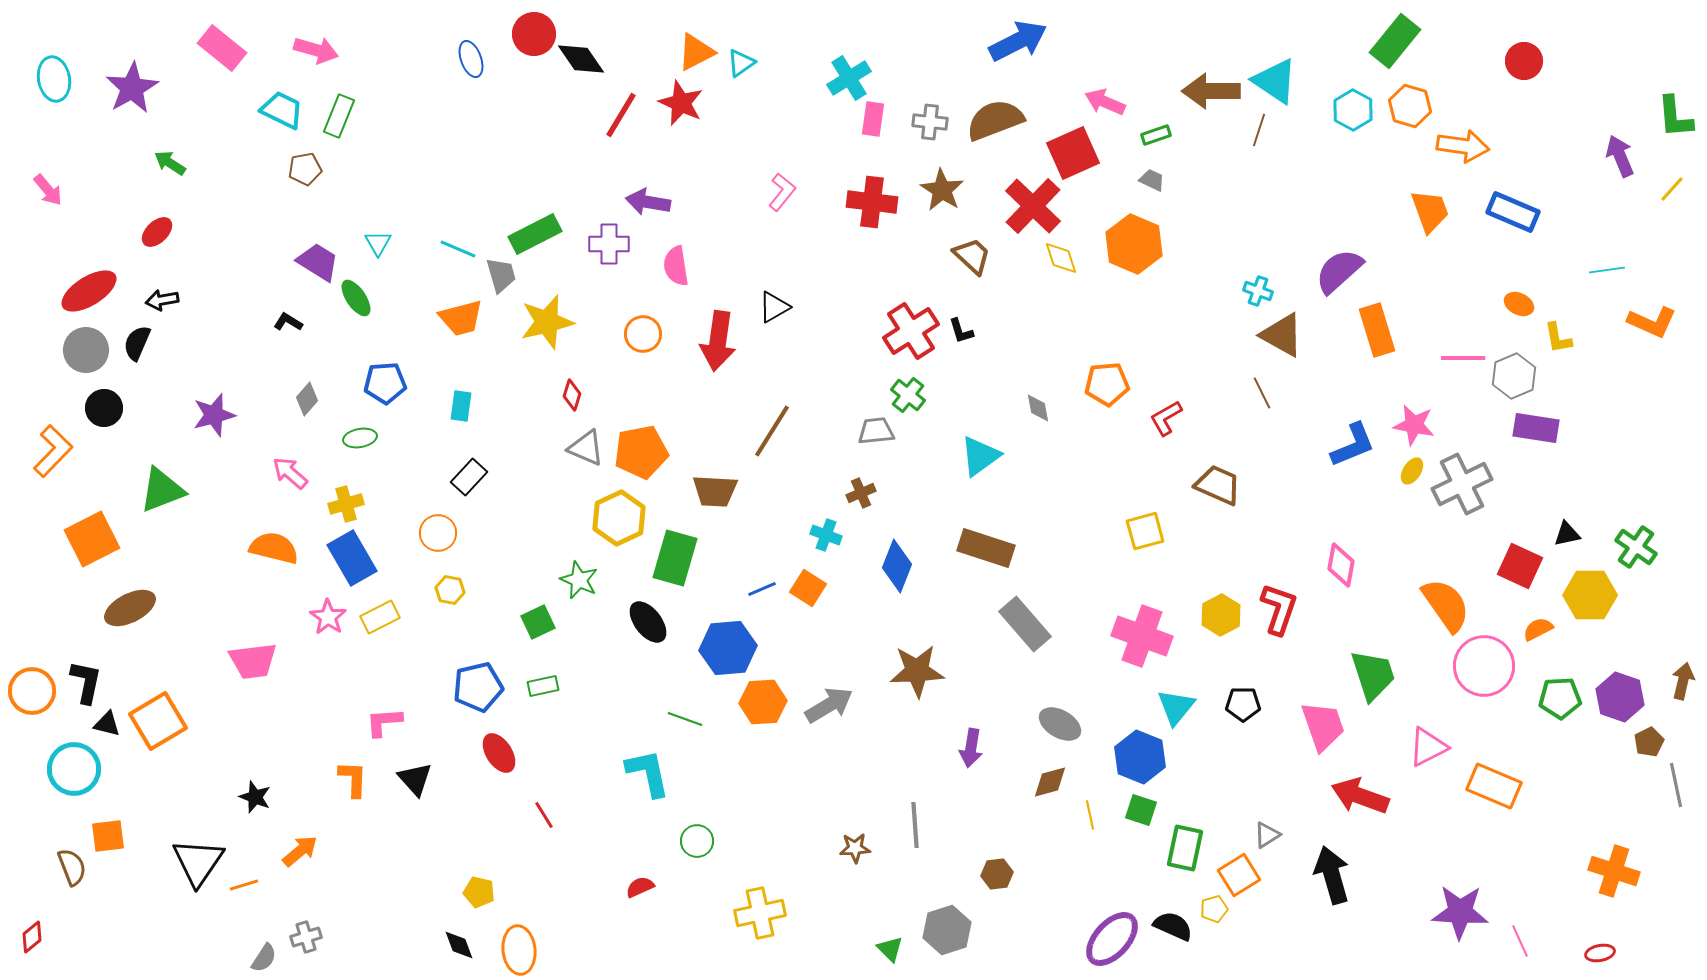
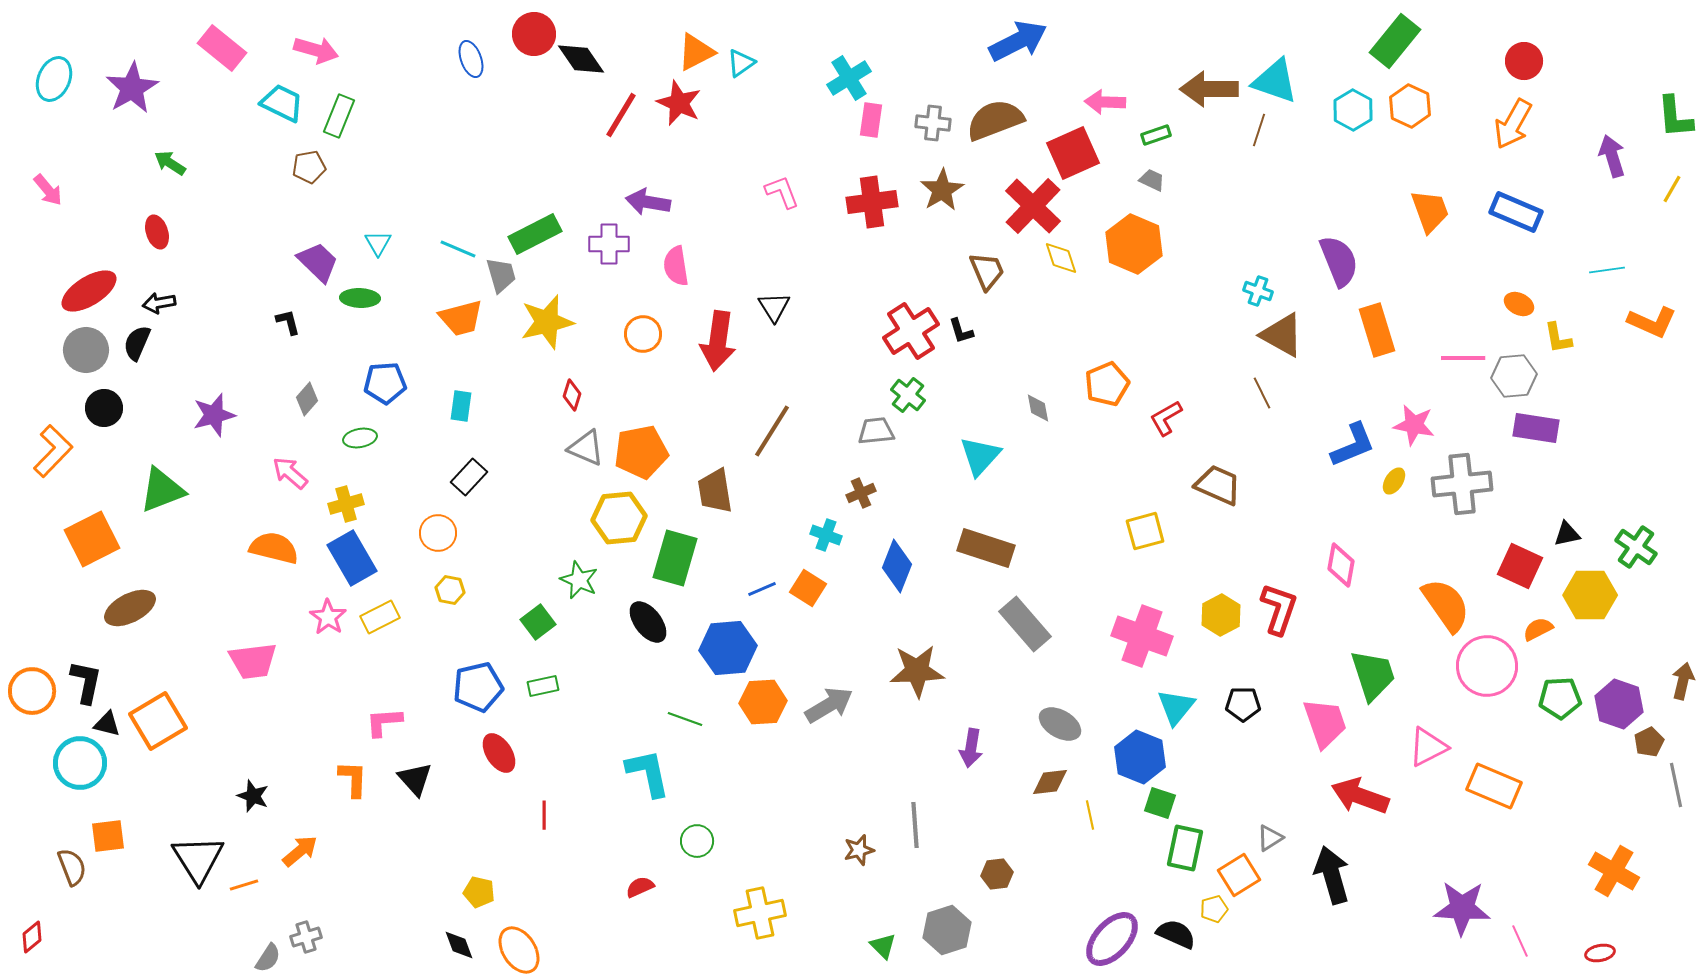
cyan ellipse at (54, 79): rotated 33 degrees clockwise
cyan triangle at (1275, 81): rotated 15 degrees counterclockwise
brown arrow at (1211, 91): moved 2 px left, 2 px up
pink arrow at (1105, 102): rotated 21 degrees counterclockwise
red star at (681, 103): moved 2 px left
orange hexagon at (1410, 106): rotated 9 degrees clockwise
cyan trapezoid at (282, 110): moved 7 px up
pink rectangle at (873, 119): moved 2 px left, 1 px down
gray cross at (930, 122): moved 3 px right, 1 px down
orange arrow at (1463, 146): moved 50 px right, 22 px up; rotated 111 degrees clockwise
purple arrow at (1620, 156): moved 8 px left; rotated 6 degrees clockwise
brown pentagon at (305, 169): moved 4 px right, 2 px up
yellow line at (1672, 189): rotated 12 degrees counterclockwise
brown star at (942, 190): rotated 9 degrees clockwise
pink L-shape at (782, 192): rotated 60 degrees counterclockwise
red cross at (872, 202): rotated 15 degrees counterclockwise
blue rectangle at (1513, 212): moved 3 px right
red ellipse at (157, 232): rotated 64 degrees counterclockwise
brown trapezoid at (972, 256): moved 15 px right, 15 px down; rotated 24 degrees clockwise
purple trapezoid at (318, 262): rotated 12 degrees clockwise
purple semicircle at (1339, 271): moved 10 px up; rotated 110 degrees clockwise
green ellipse at (356, 298): moved 4 px right; rotated 54 degrees counterclockwise
black arrow at (162, 300): moved 3 px left, 3 px down
black triangle at (774, 307): rotated 32 degrees counterclockwise
black L-shape at (288, 322): rotated 44 degrees clockwise
gray hexagon at (1514, 376): rotated 18 degrees clockwise
orange pentagon at (1107, 384): rotated 18 degrees counterclockwise
cyan triangle at (980, 456): rotated 12 degrees counterclockwise
yellow ellipse at (1412, 471): moved 18 px left, 10 px down
gray cross at (1462, 484): rotated 20 degrees clockwise
brown trapezoid at (715, 491): rotated 78 degrees clockwise
yellow hexagon at (619, 518): rotated 20 degrees clockwise
green square at (538, 622): rotated 12 degrees counterclockwise
pink circle at (1484, 666): moved 3 px right
purple hexagon at (1620, 697): moved 1 px left, 7 px down
pink trapezoid at (1323, 726): moved 2 px right, 3 px up
cyan circle at (74, 769): moved 6 px right, 6 px up
brown diamond at (1050, 782): rotated 9 degrees clockwise
black star at (255, 797): moved 2 px left, 1 px up
green square at (1141, 810): moved 19 px right, 7 px up
red line at (544, 815): rotated 32 degrees clockwise
gray triangle at (1267, 835): moved 3 px right, 3 px down
brown star at (855, 848): moved 4 px right, 2 px down; rotated 12 degrees counterclockwise
black triangle at (198, 862): moved 3 px up; rotated 6 degrees counterclockwise
orange cross at (1614, 871): rotated 12 degrees clockwise
purple star at (1460, 912): moved 2 px right, 4 px up
black semicircle at (1173, 926): moved 3 px right, 8 px down
green triangle at (890, 949): moved 7 px left, 3 px up
orange ellipse at (519, 950): rotated 27 degrees counterclockwise
gray semicircle at (264, 958): moved 4 px right
